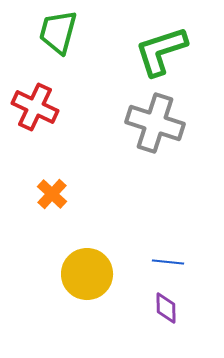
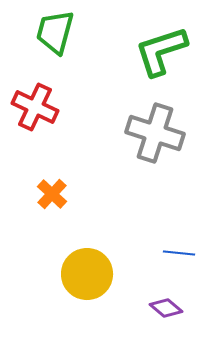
green trapezoid: moved 3 px left
gray cross: moved 10 px down
blue line: moved 11 px right, 9 px up
purple diamond: rotated 48 degrees counterclockwise
